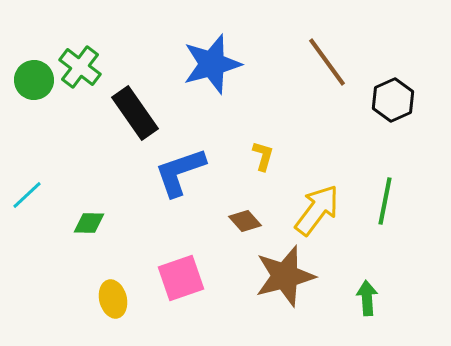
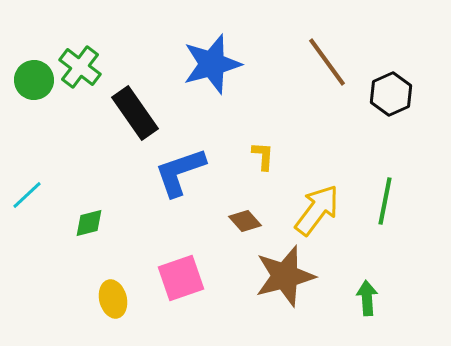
black hexagon: moved 2 px left, 6 px up
yellow L-shape: rotated 12 degrees counterclockwise
green diamond: rotated 16 degrees counterclockwise
